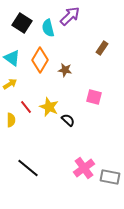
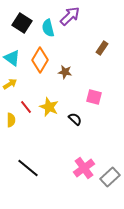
brown star: moved 2 px down
black semicircle: moved 7 px right, 1 px up
gray rectangle: rotated 54 degrees counterclockwise
